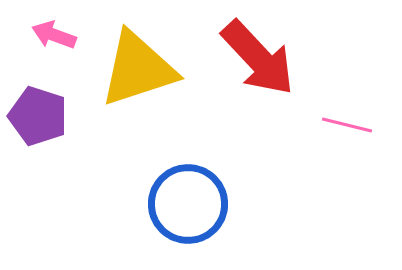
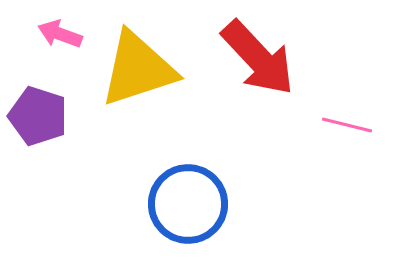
pink arrow: moved 6 px right, 1 px up
